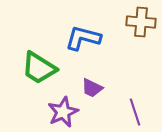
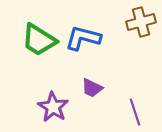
brown cross: rotated 20 degrees counterclockwise
green trapezoid: moved 28 px up
purple star: moved 10 px left, 5 px up; rotated 16 degrees counterclockwise
